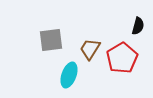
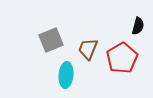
gray square: rotated 15 degrees counterclockwise
brown trapezoid: moved 2 px left; rotated 10 degrees counterclockwise
cyan ellipse: moved 3 px left; rotated 15 degrees counterclockwise
